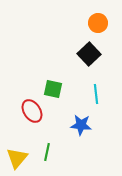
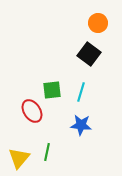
black square: rotated 10 degrees counterclockwise
green square: moved 1 px left, 1 px down; rotated 18 degrees counterclockwise
cyan line: moved 15 px left, 2 px up; rotated 24 degrees clockwise
yellow triangle: moved 2 px right
